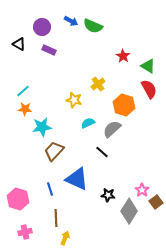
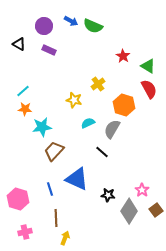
purple circle: moved 2 px right, 1 px up
gray semicircle: rotated 18 degrees counterclockwise
brown square: moved 8 px down
